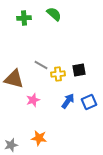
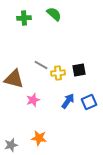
yellow cross: moved 1 px up
